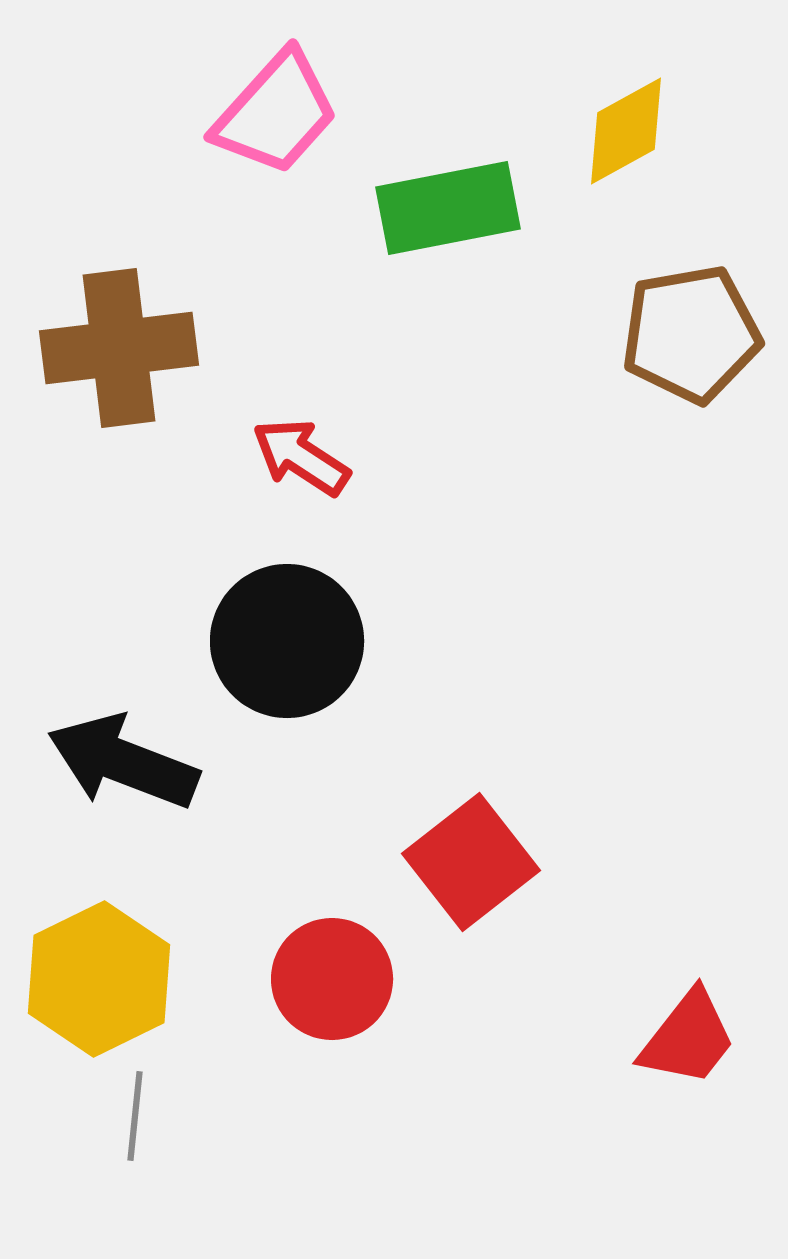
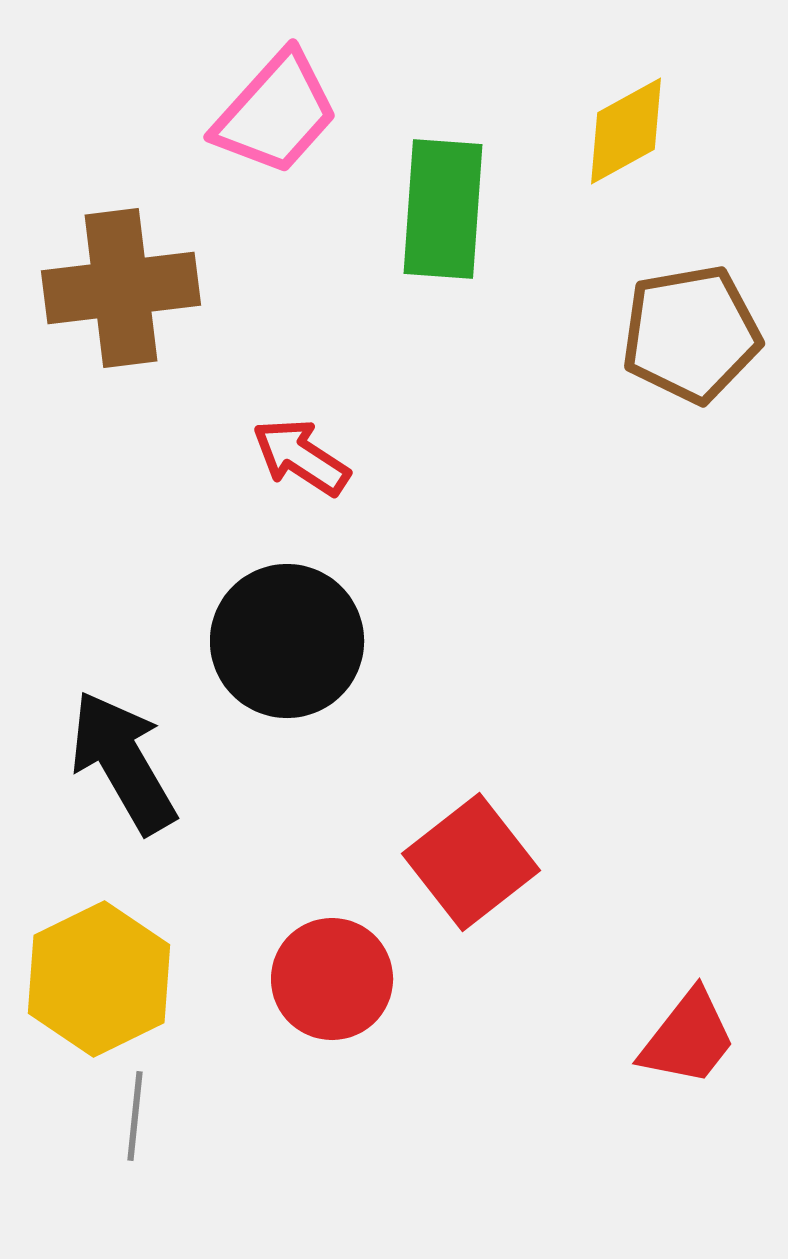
green rectangle: moved 5 px left, 1 px down; rotated 75 degrees counterclockwise
brown cross: moved 2 px right, 60 px up
black arrow: rotated 39 degrees clockwise
